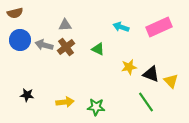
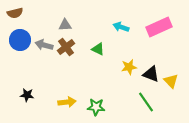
yellow arrow: moved 2 px right
